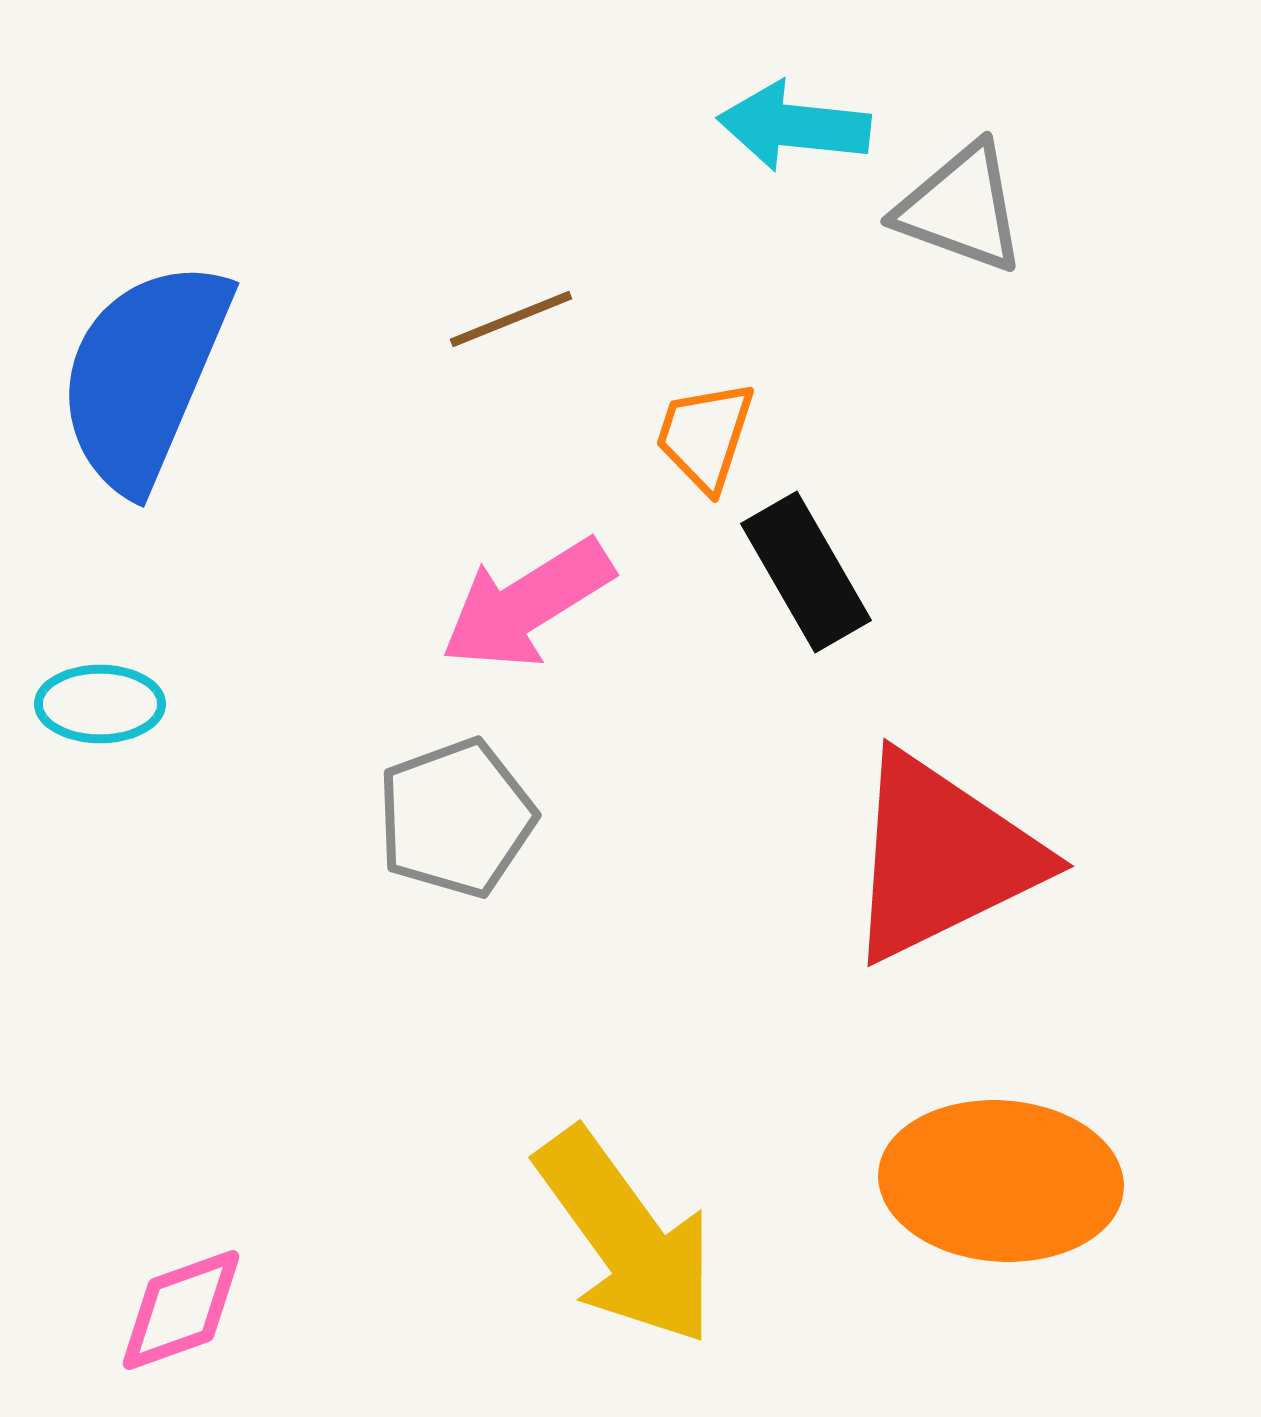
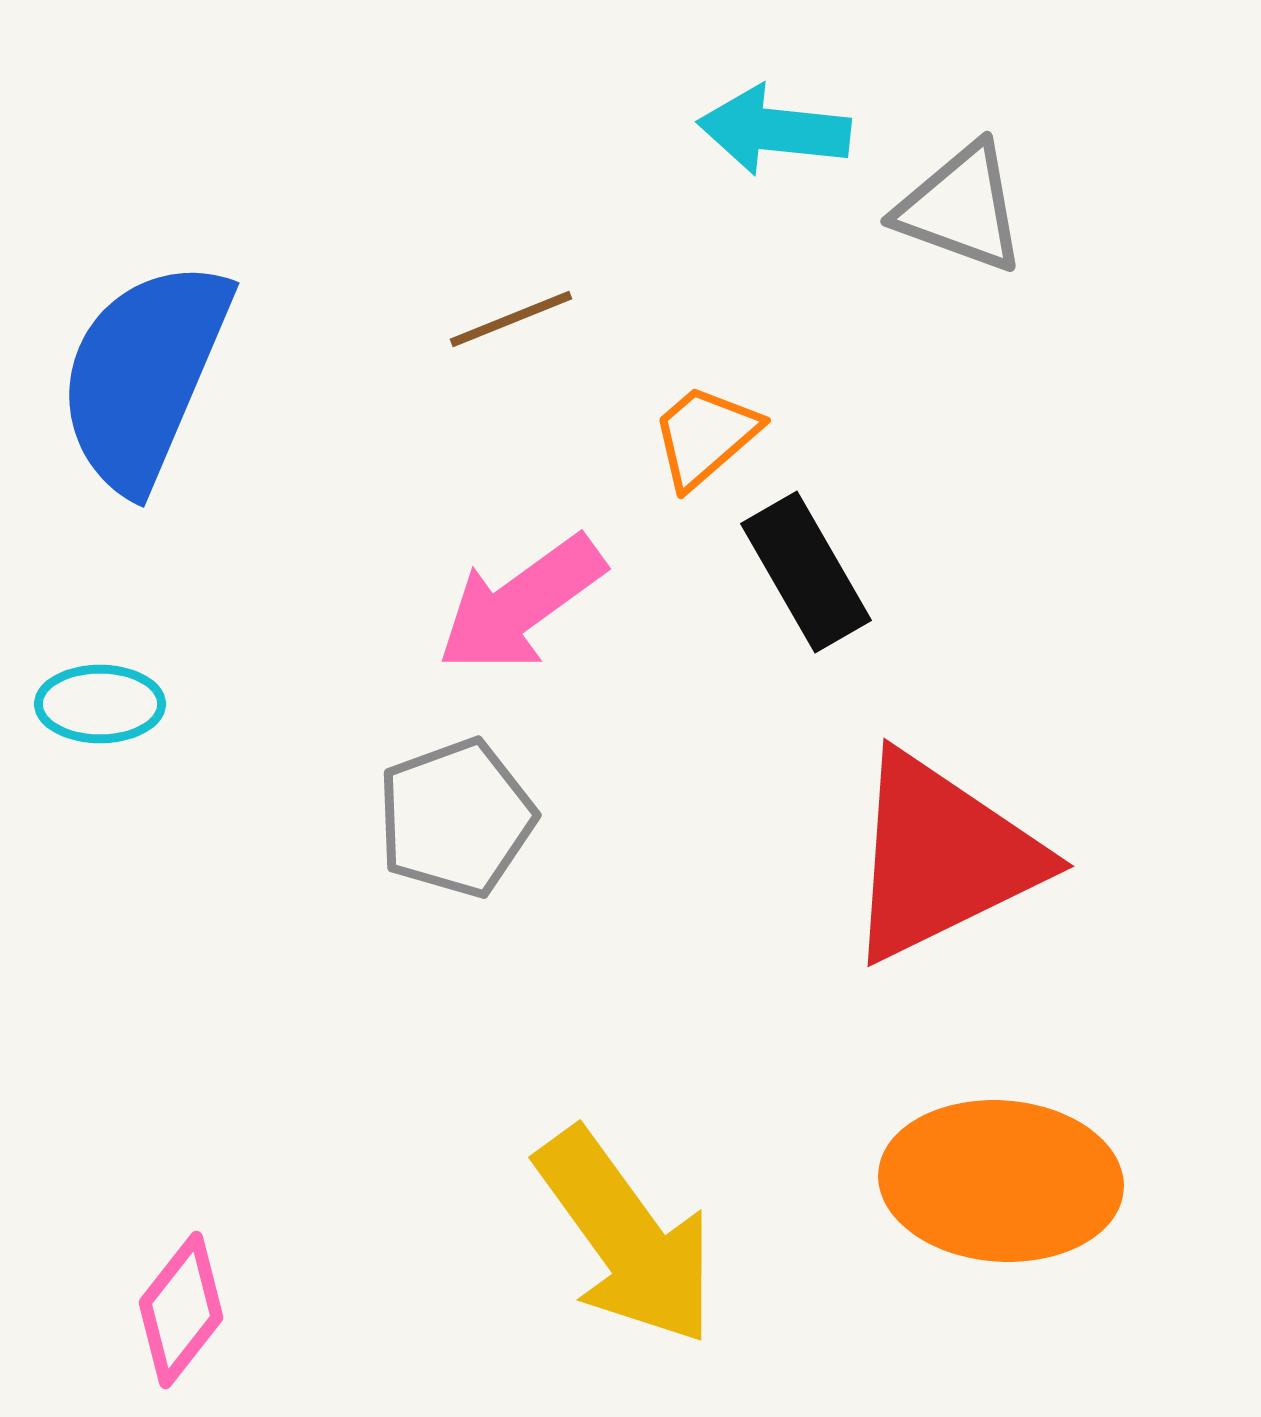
cyan arrow: moved 20 px left, 4 px down
orange trapezoid: rotated 31 degrees clockwise
pink arrow: moved 6 px left; rotated 4 degrees counterclockwise
pink diamond: rotated 32 degrees counterclockwise
